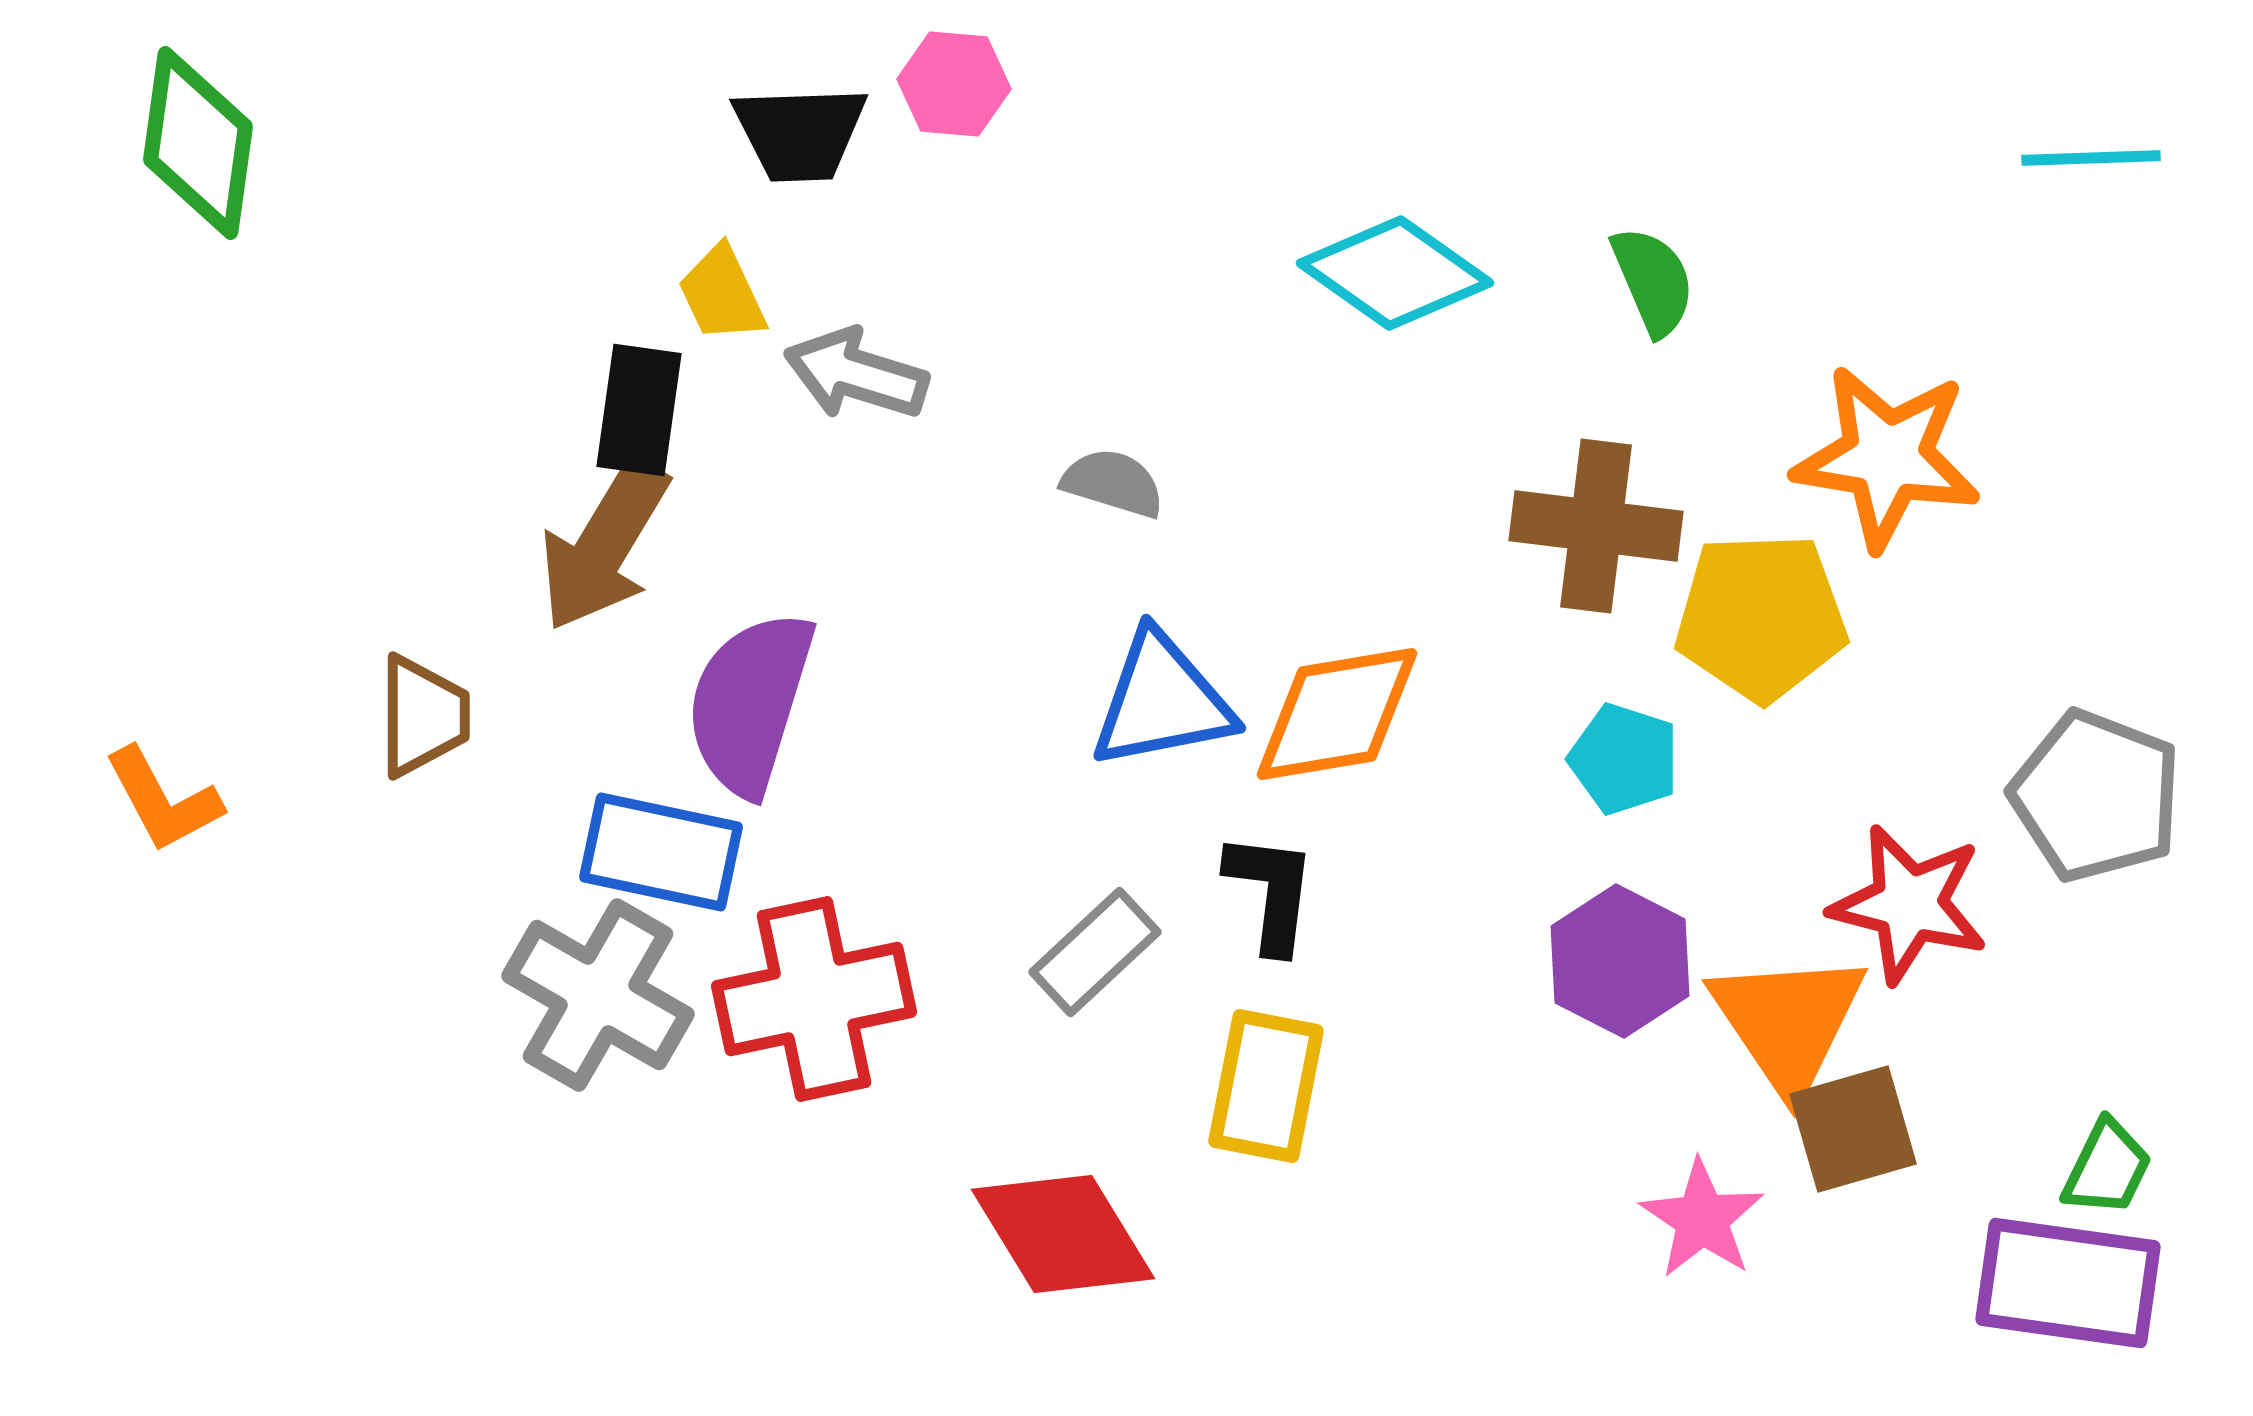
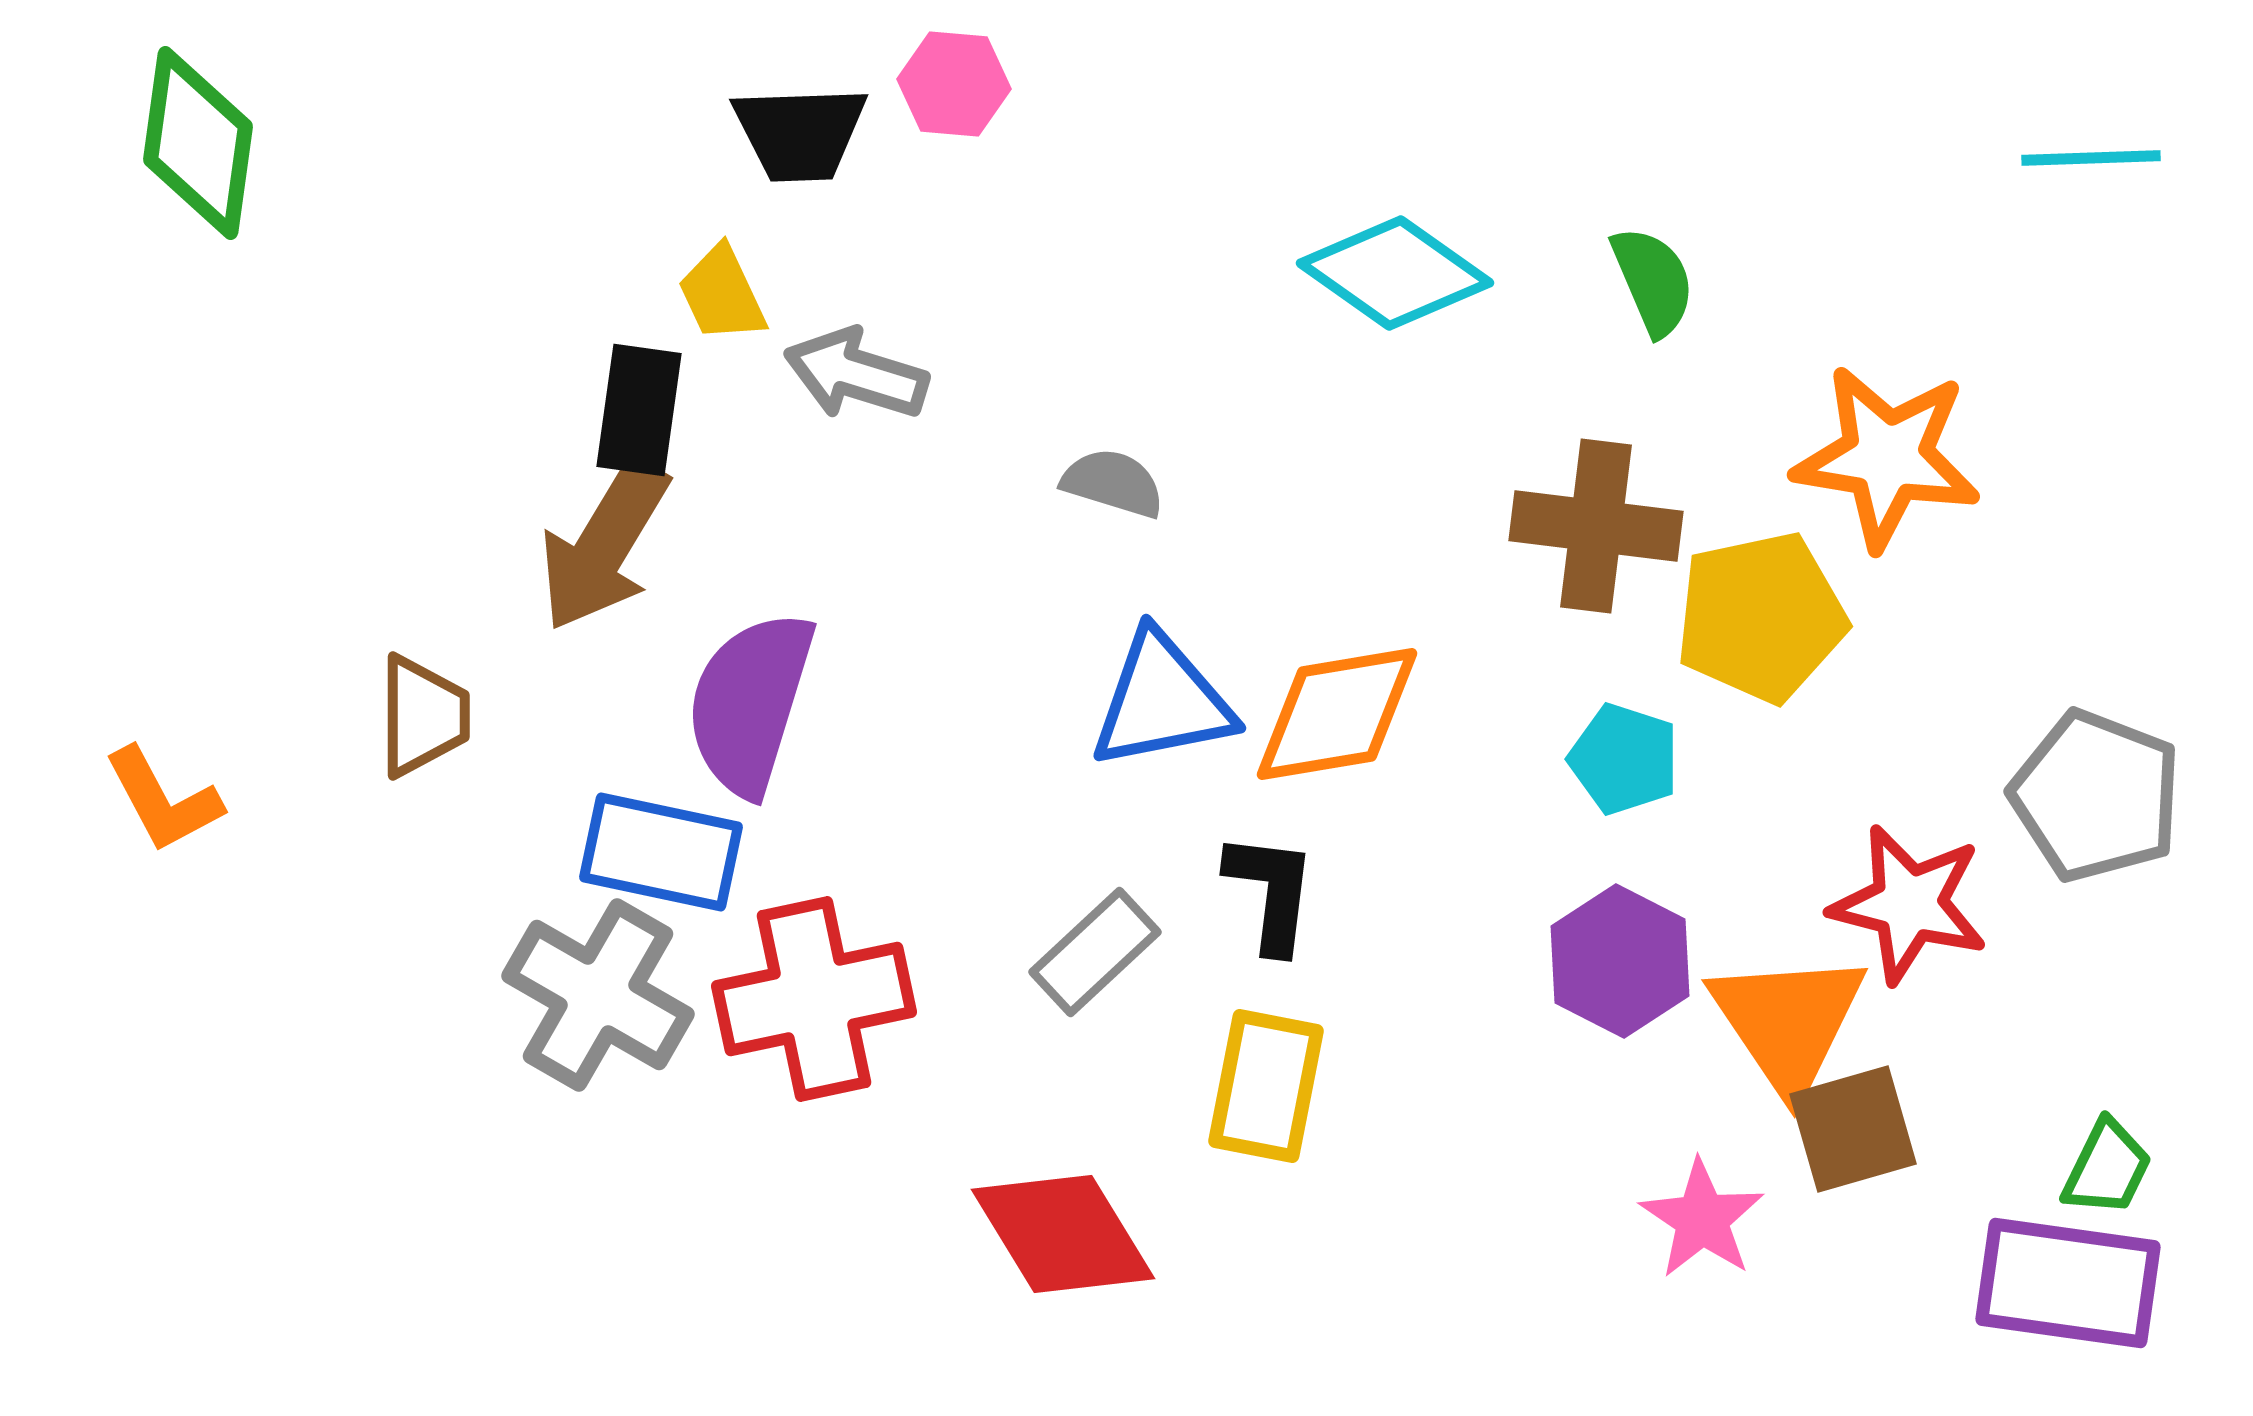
yellow pentagon: rotated 10 degrees counterclockwise
